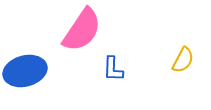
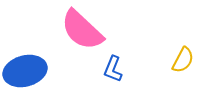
pink semicircle: rotated 99 degrees clockwise
blue L-shape: rotated 20 degrees clockwise
